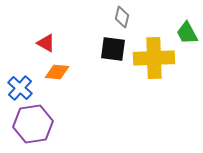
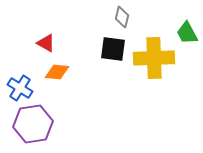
blue cross: rotated 10 degrees counterclockwise
